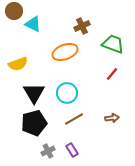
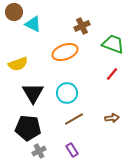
brown circle: moved 1 px down
black triangle: moved 1 px left
black pentagon: moved 6 px left, 5 px down; rotated 20 degrees clockwise
gray cross: moved 9 px left
